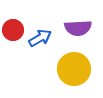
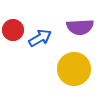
purple semicircle: moved 2 px right, 1 px up
